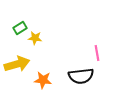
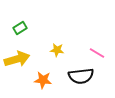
yellow star: moved 22 px right, 12 px down
pink line: rotated 49 degrees counterclockwise
yellow arrow: moved 5 px up
